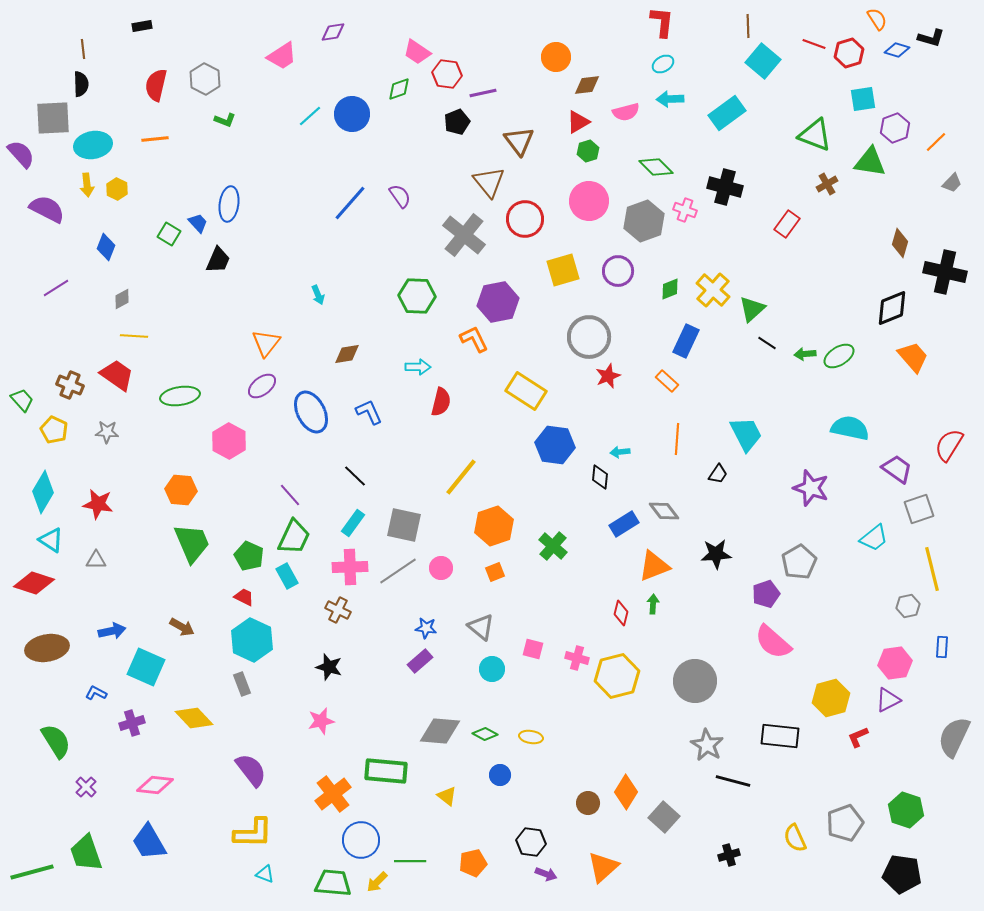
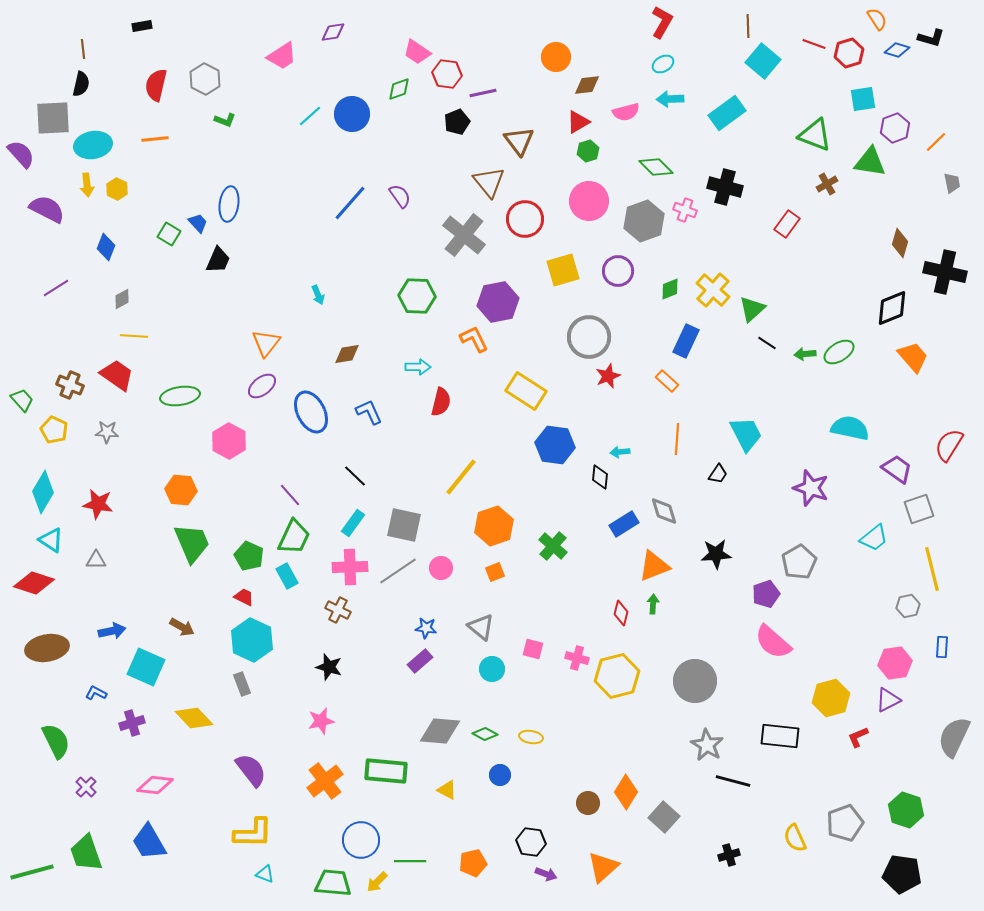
red L-shape at (662, 22): rotated 24 degrees clockwise
black semicircle at (81, 84): rotated 15 degrees clockwise
gray trapezoid at (952, 183): rotated 55 degrees counterclockwise
green ellipse at (839, 356): moved 4 px up
gray diamond at (664, 511): rotated 20 degrees clockwise
green semicircle at (56, 741): rotated 6 degrees clockwise
orange cross at (333, 794): moved 8 px left, 13 px up
yellow triangle at (447, 796): moved 6 px up; rotated 10 degrees counterclockwise
